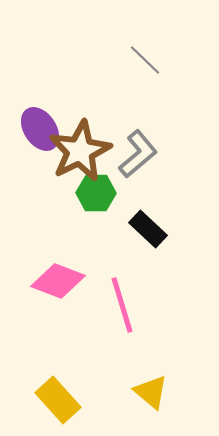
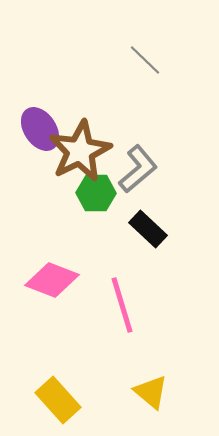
gray L-shape: moved 15 px down
pink diamond: moved 6 px left, 1 px up
